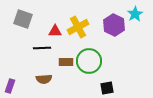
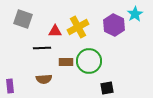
purple rectangle: rotated 24 degrees counterclockwise
